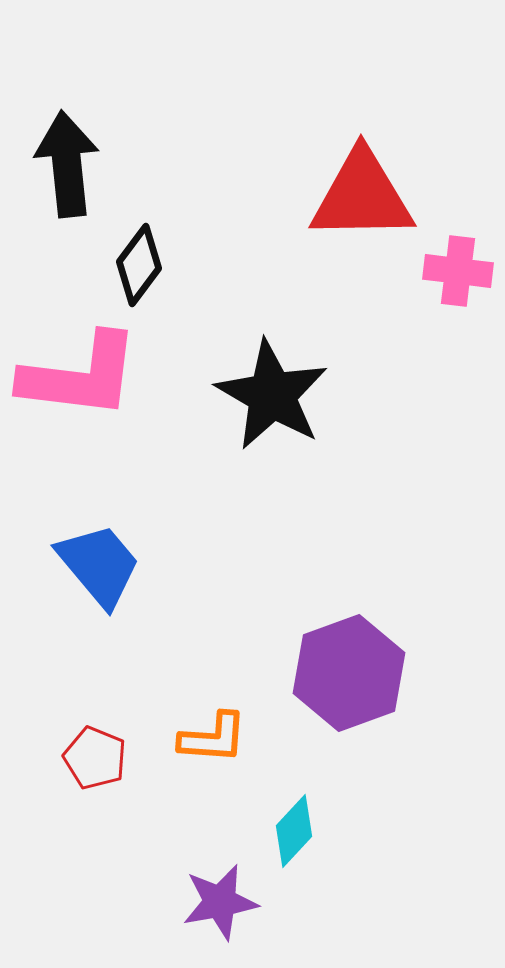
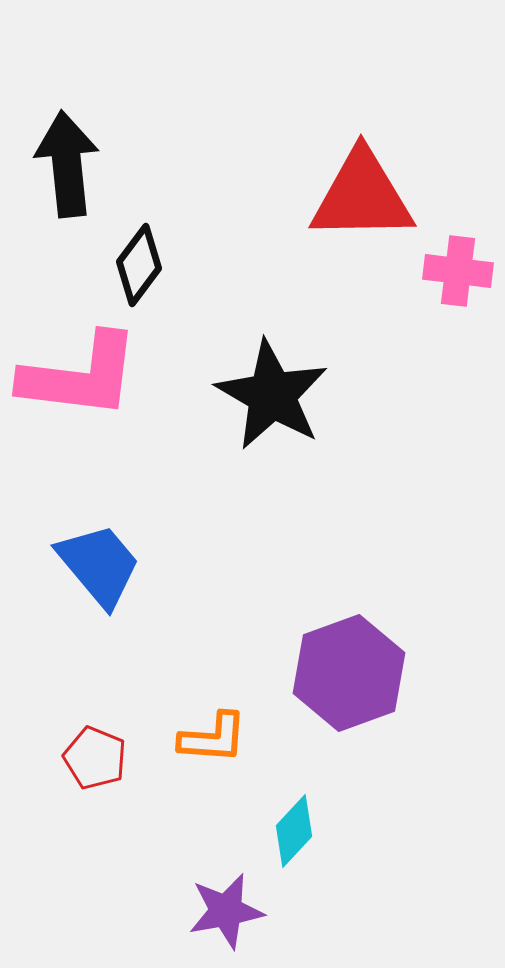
purple star: moved 6 px right, 9 px down
